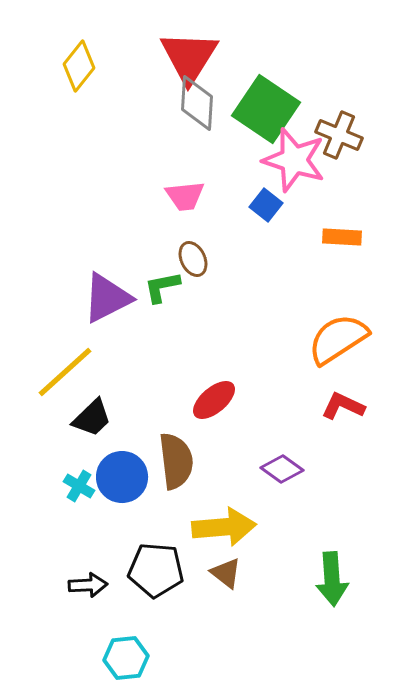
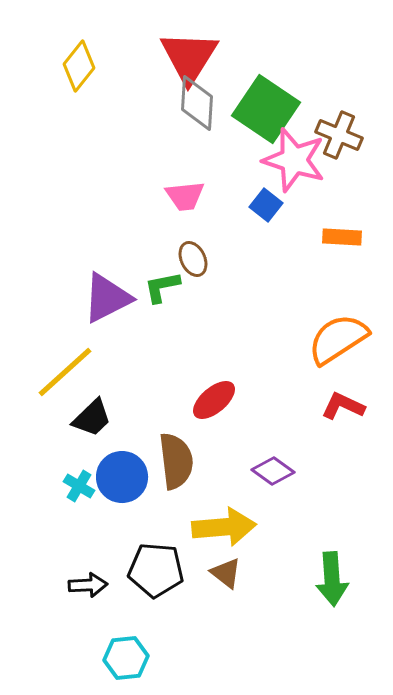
purple diamond: moved 9 px left, 2 px down
